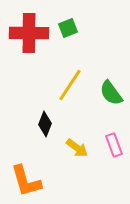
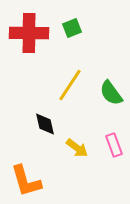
green square: moved 4 px right
black diamond: rotated 35 degrees counterclockwise
